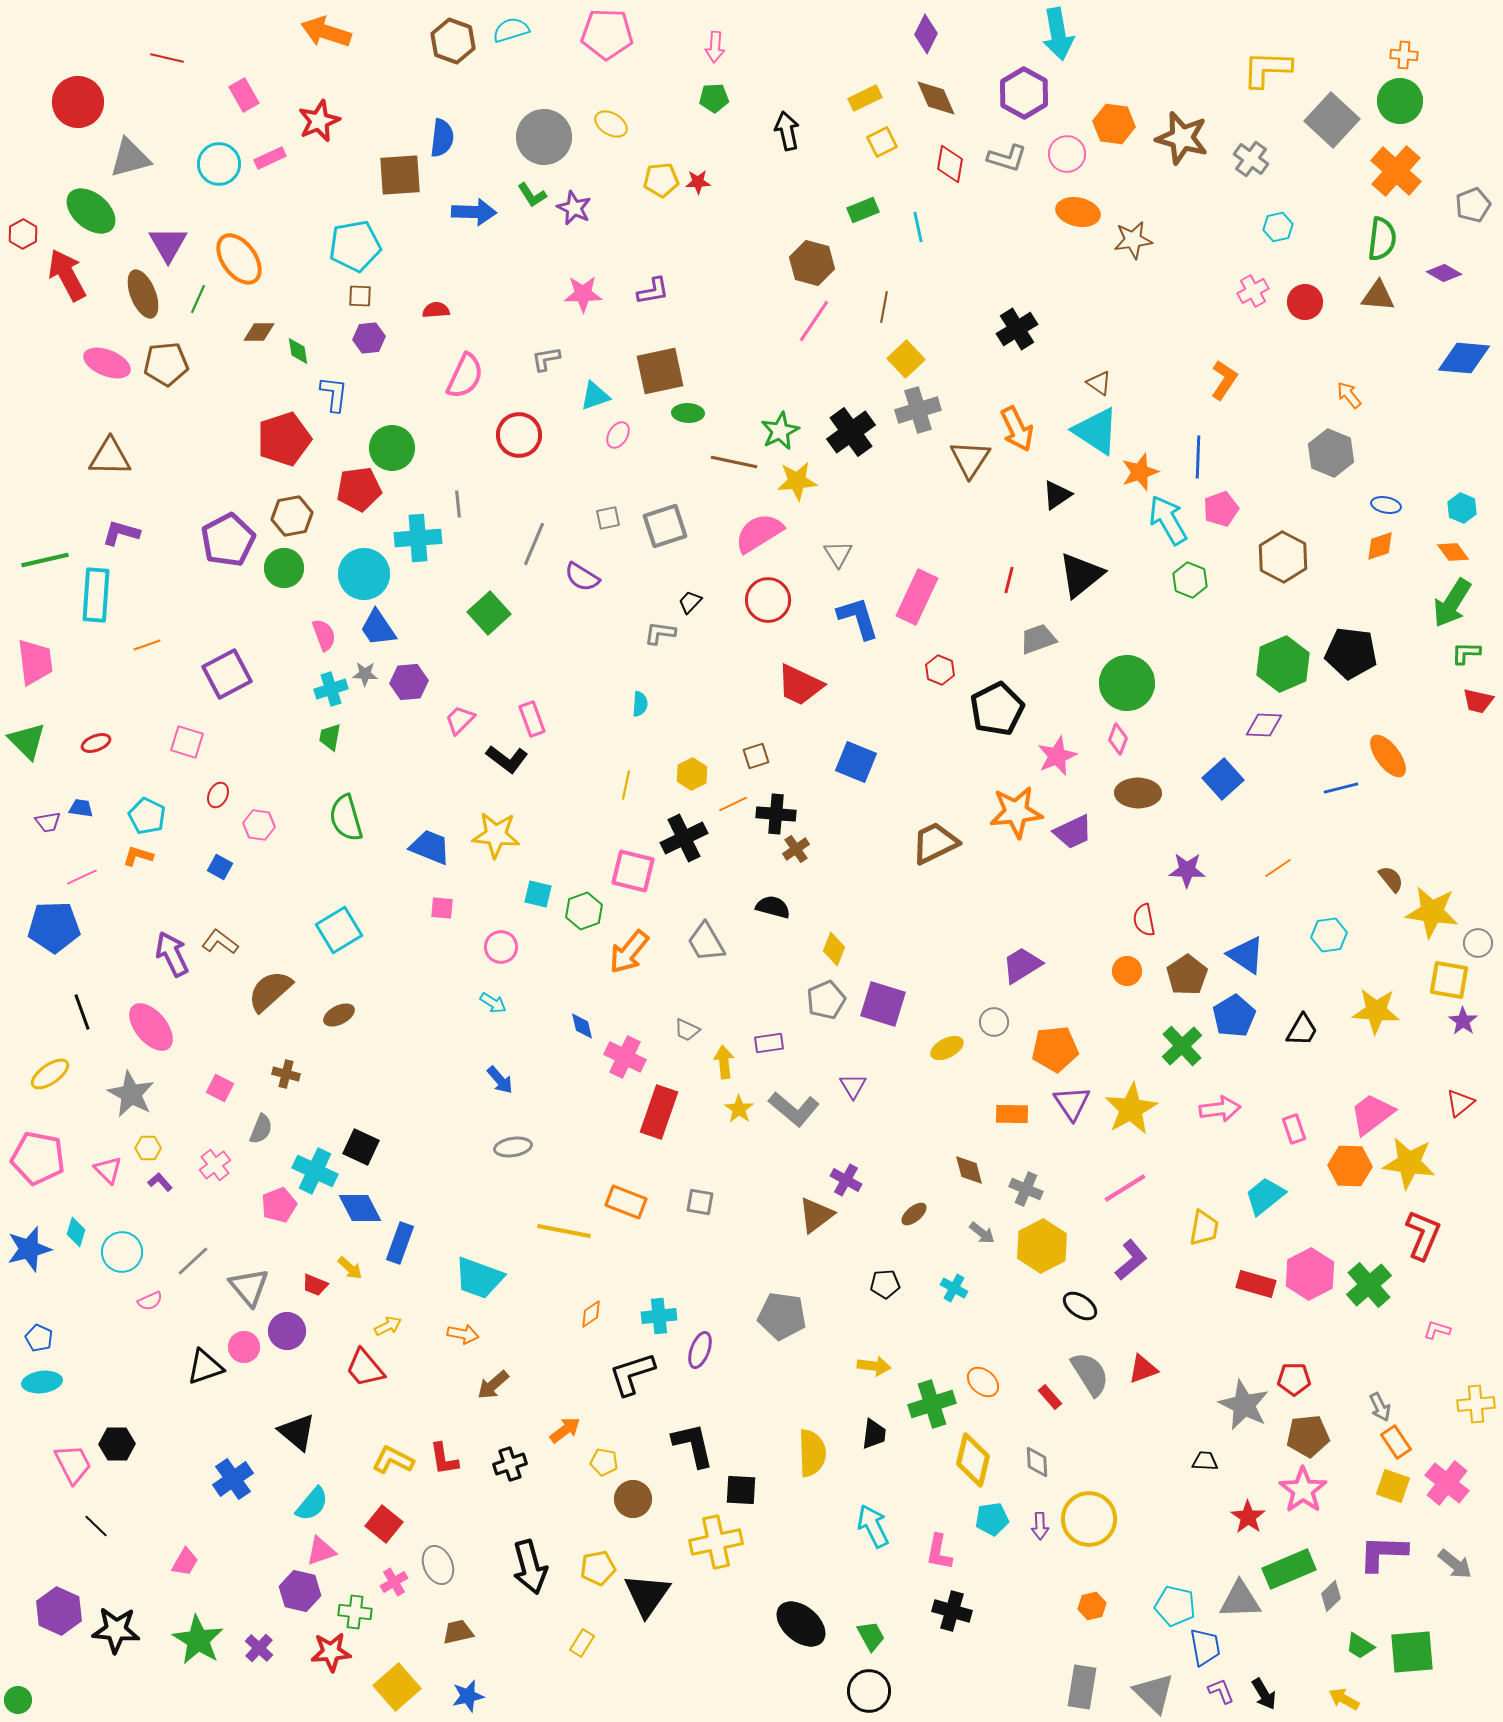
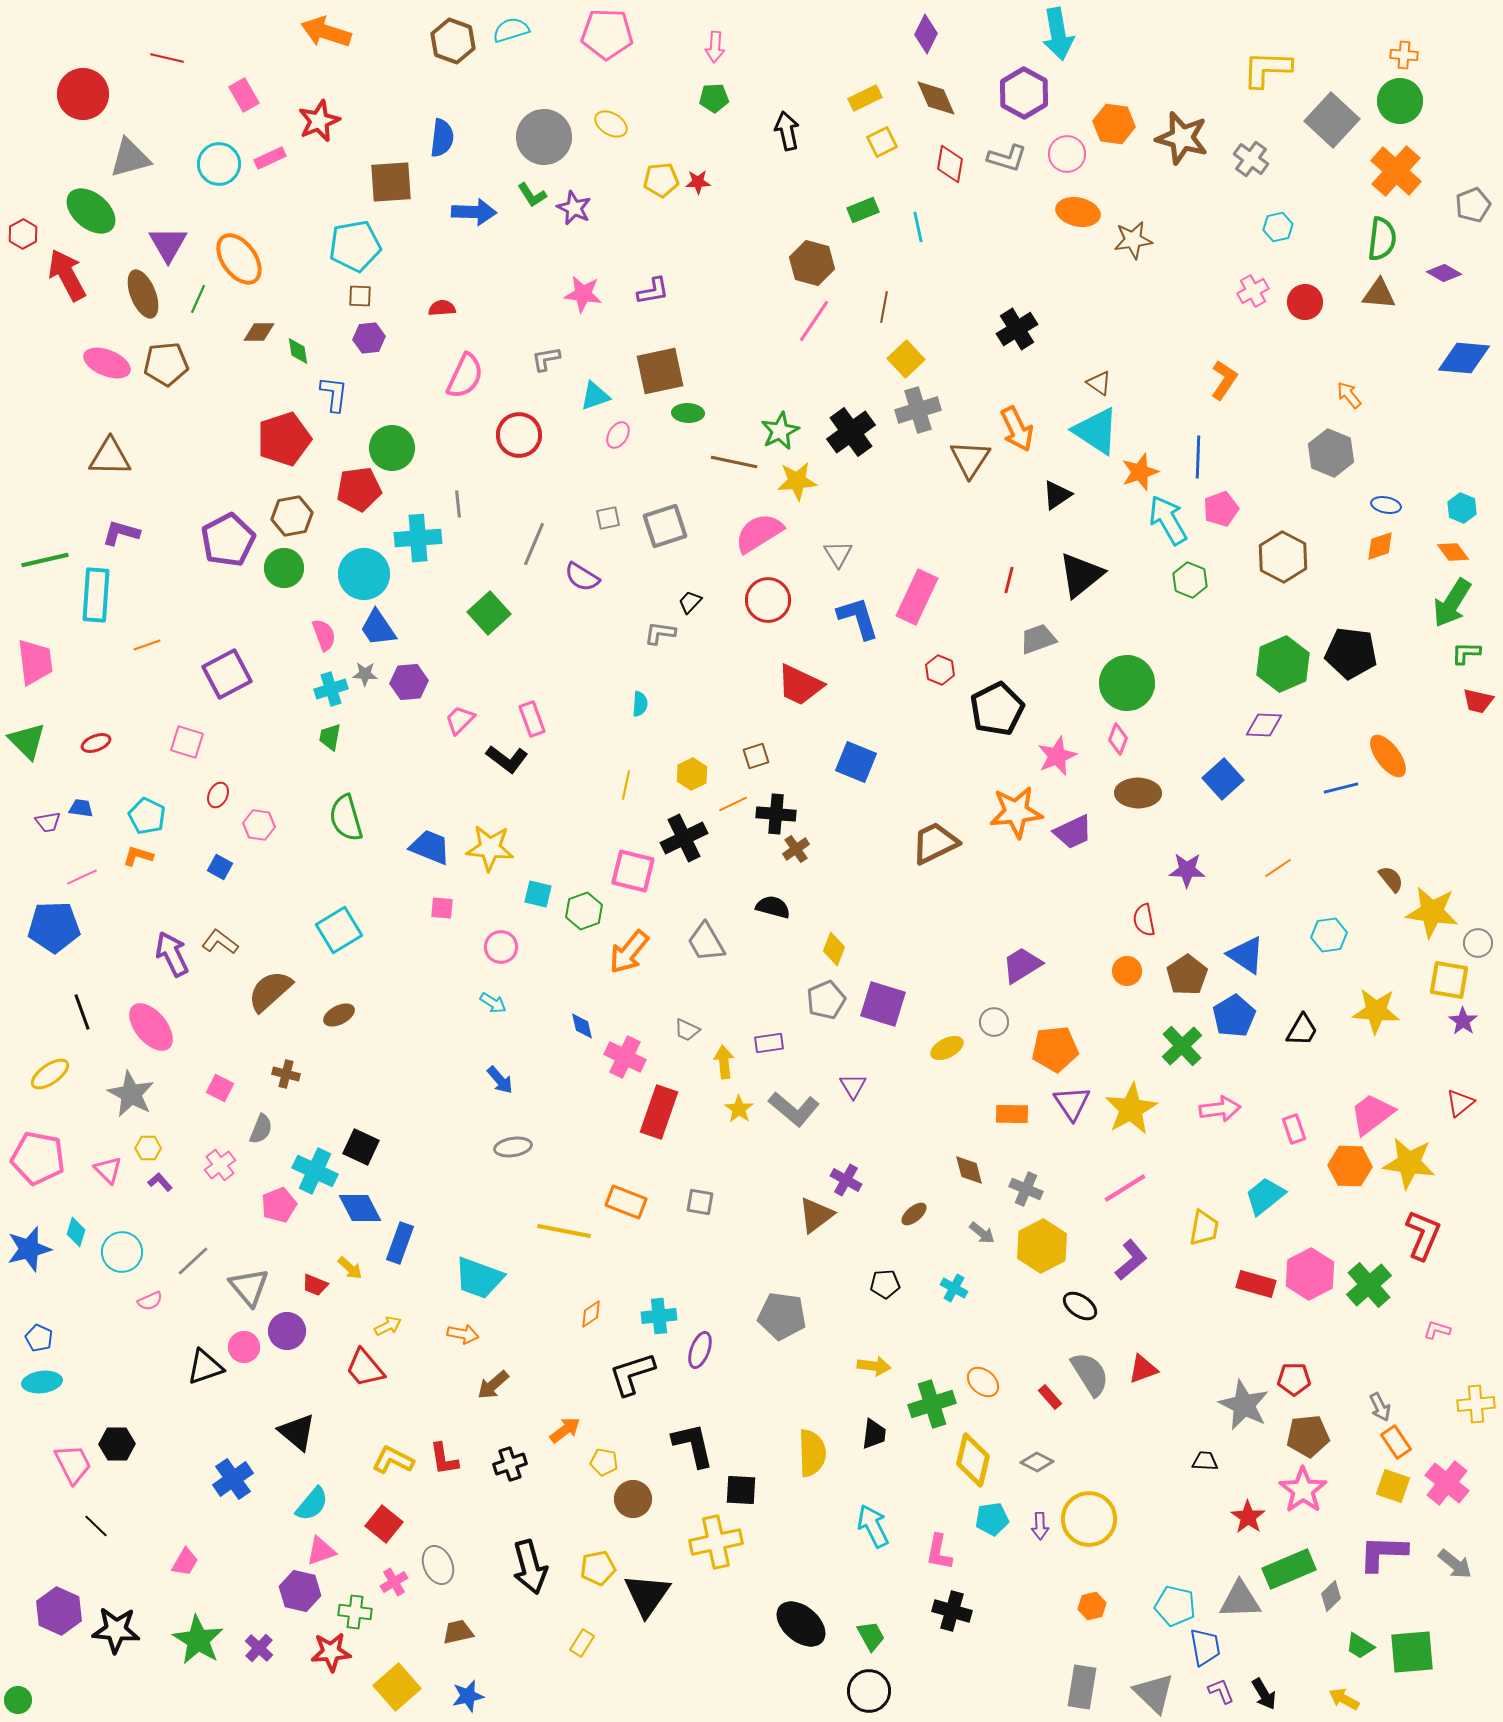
red circle at (78, 102): moved 5 px right, 8 px up
brown square at (400, 175): moved 9 px left, 7 px down
pink star at (583, 294): rotated 9 degrees clockwise
brown triangle at (1378, 296): moved 1 px right, 2 px up
red semicircle at (436, 310): moved 6 px right, 2 px up
yellow star at (496, 835): moved 6 px left, 13 px down
pink cross at (215, 1165): moved 5 px right
gray diamond at (1037, 1462): rotated 60 degrees counterclockwise
